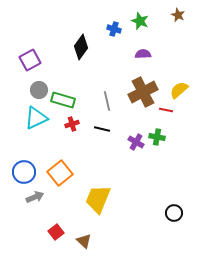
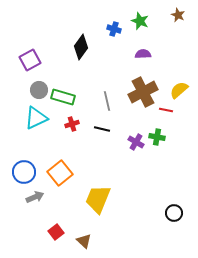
green rectangle: moved 3 px up
